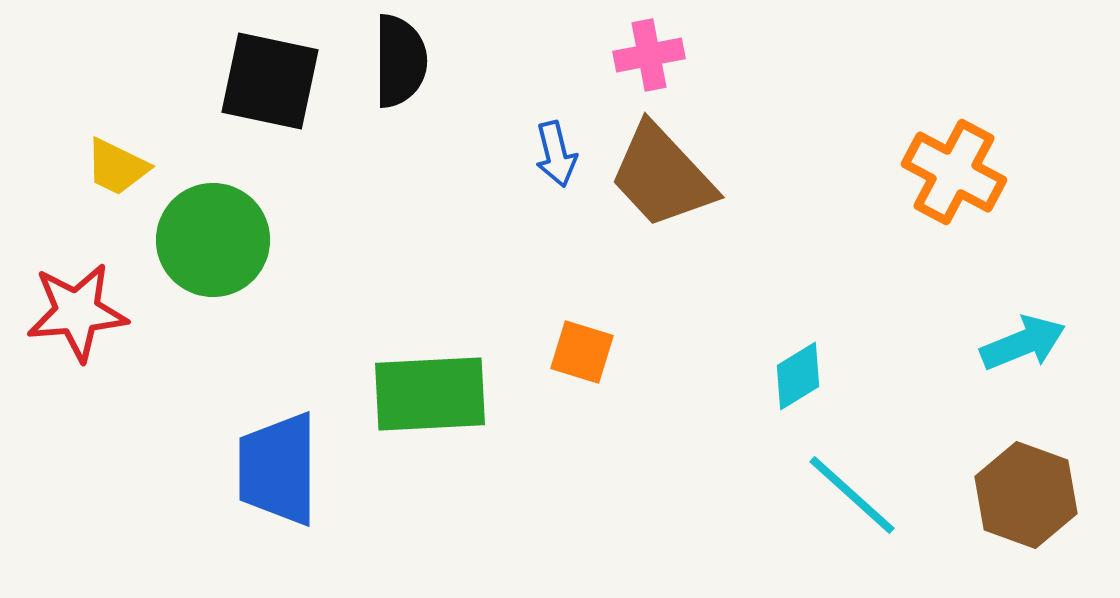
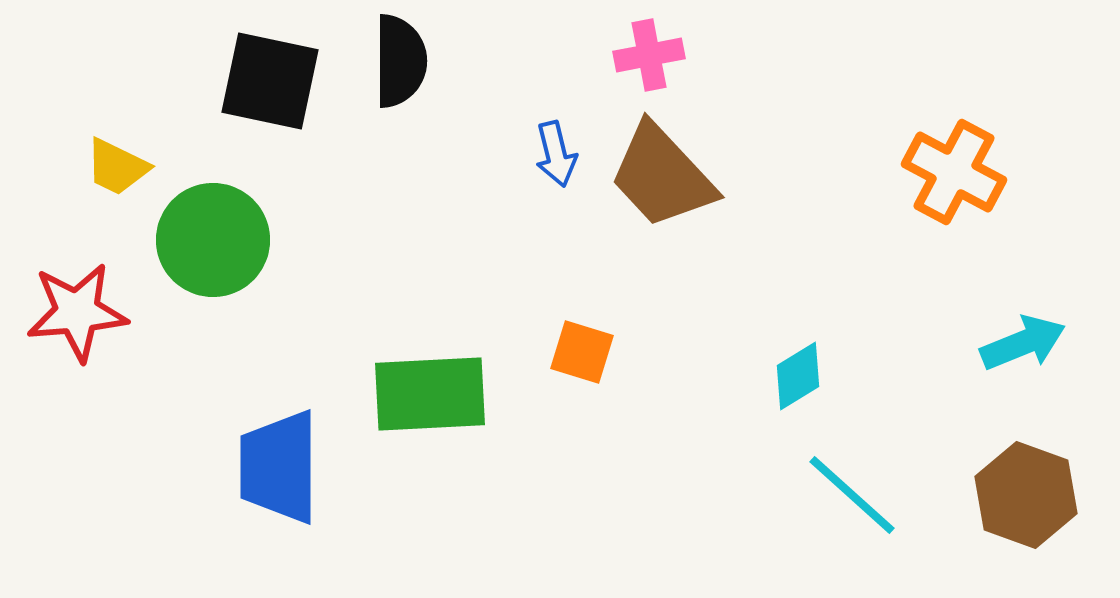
blue trapezoid: moved 1 px right, 2 px up
